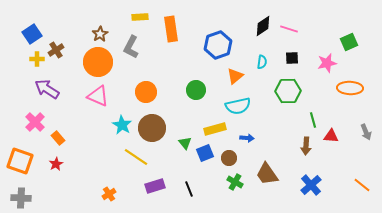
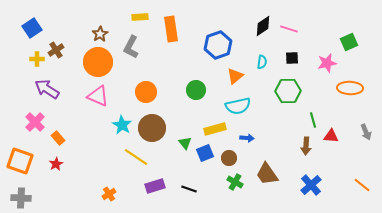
blue square at (32, 34): moved 6 px up
black line at (189, 189): rotated 49 degrees counterclockwise
